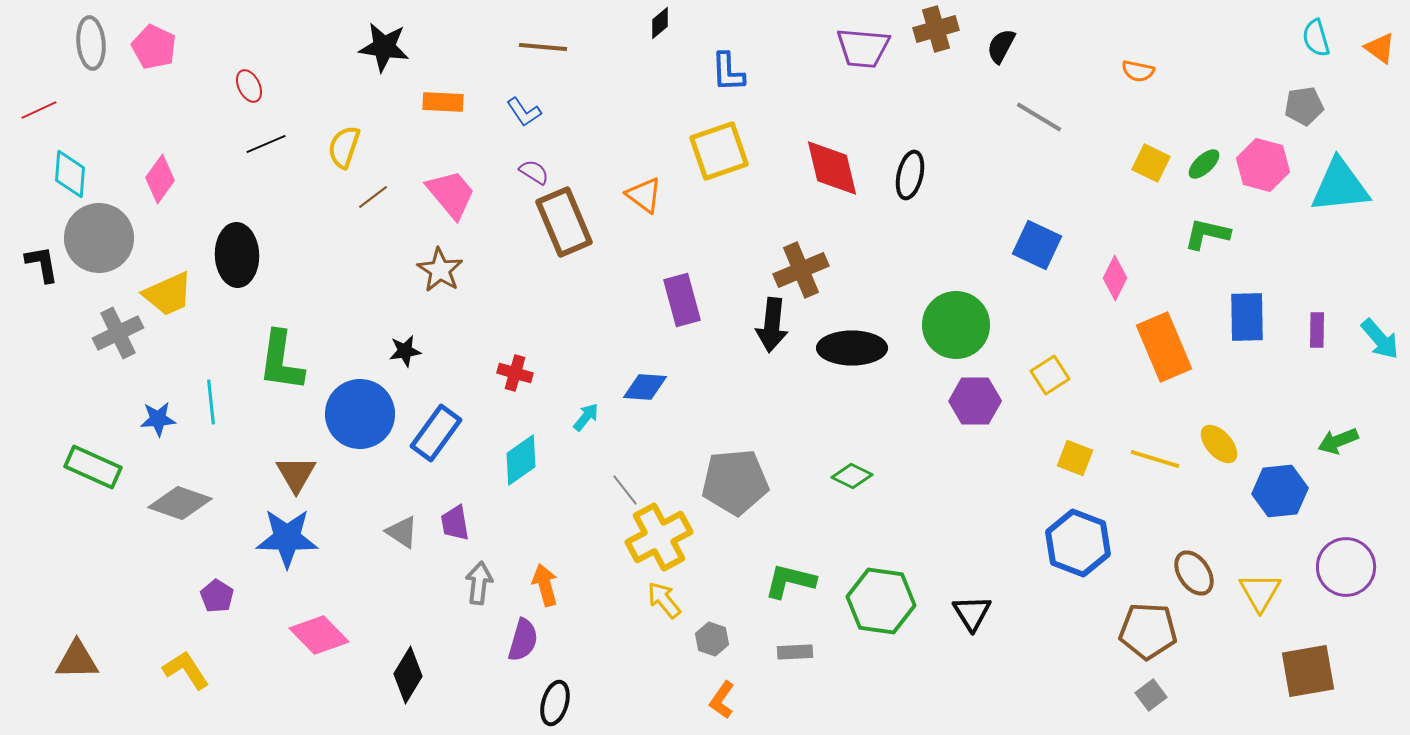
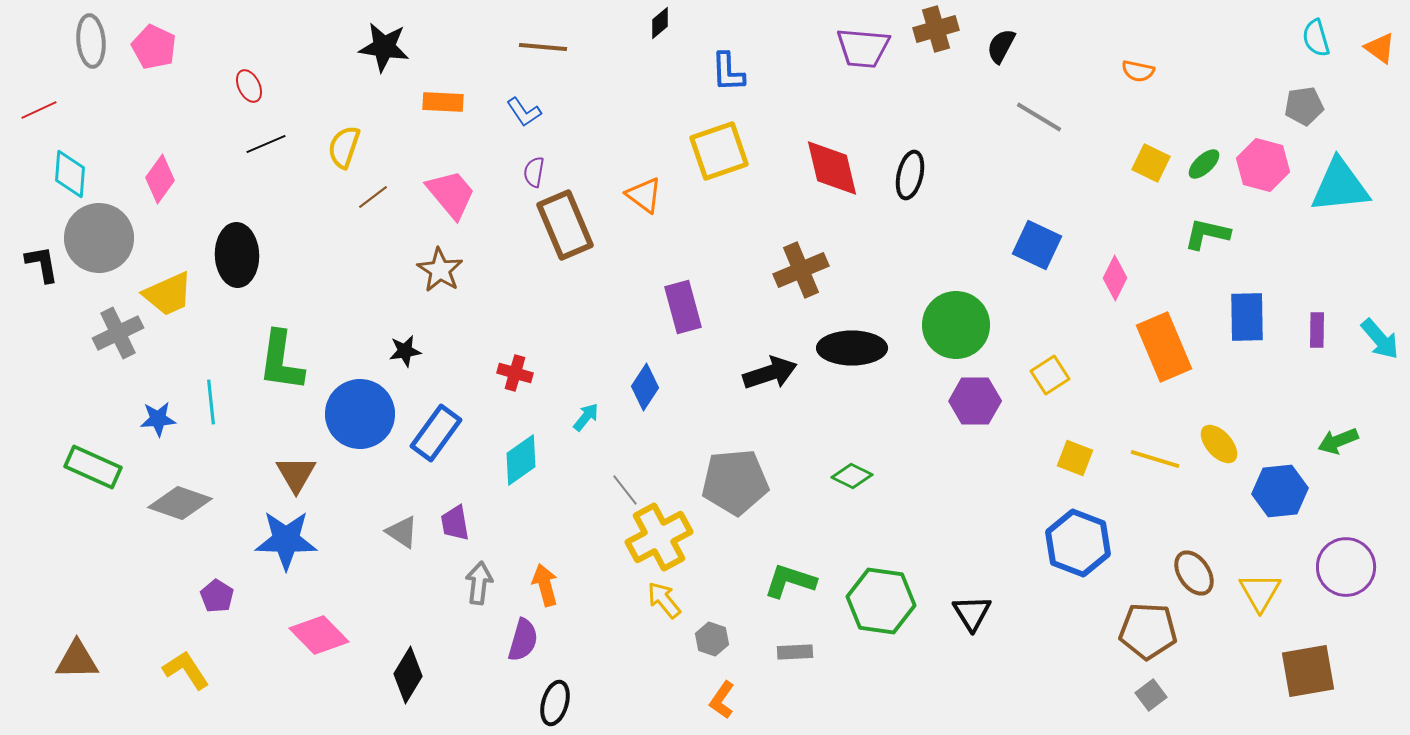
gray ellipse at (91, 43): moved 2 px up
purple semicircle at (534, 172): rotated 112 degrees counterclockwise
brown rectangle at (564, 222): moved 1 px right, 3 px down
purple rectangle at (682, 300): moved 1 px right, 7 px down
black arrow at (772, 325): moved 2 px left, 48 px down; rotated 114 degrees counterclockwise
blue diamond at (645, 387): rotated 60 degrees counterclockwise
blue star at (287, 538): moved 1 px left, 2 px down
green L-shape at (790, 581): rotated 4 degrees clockwise
